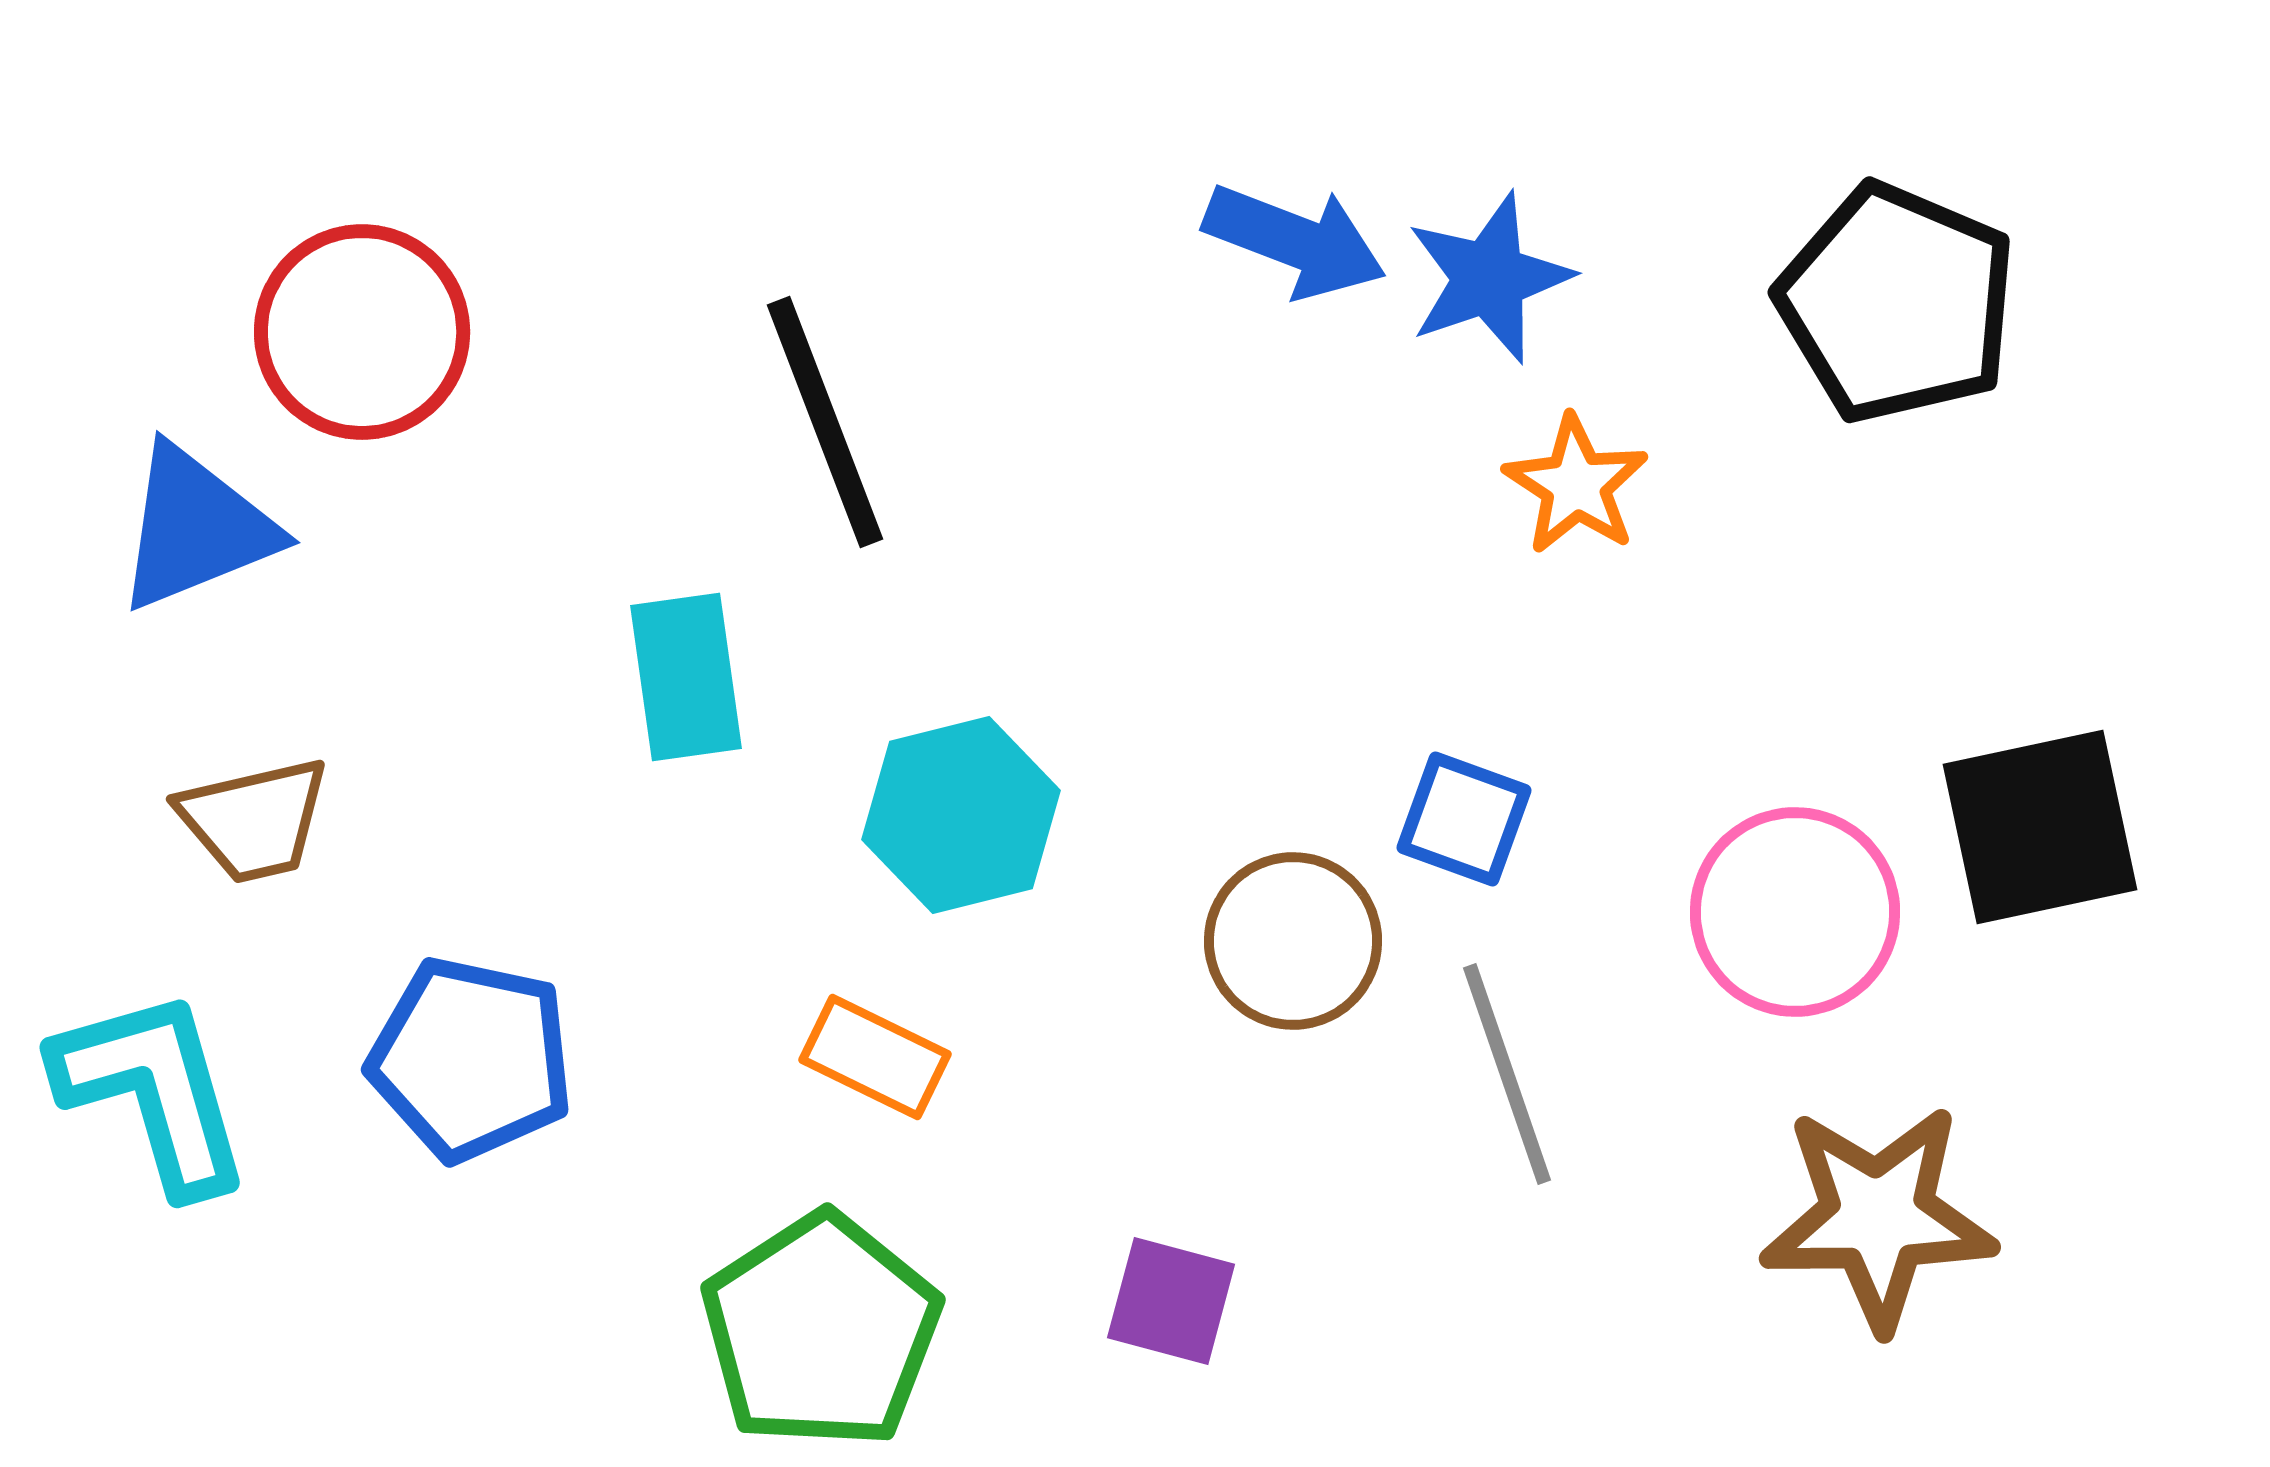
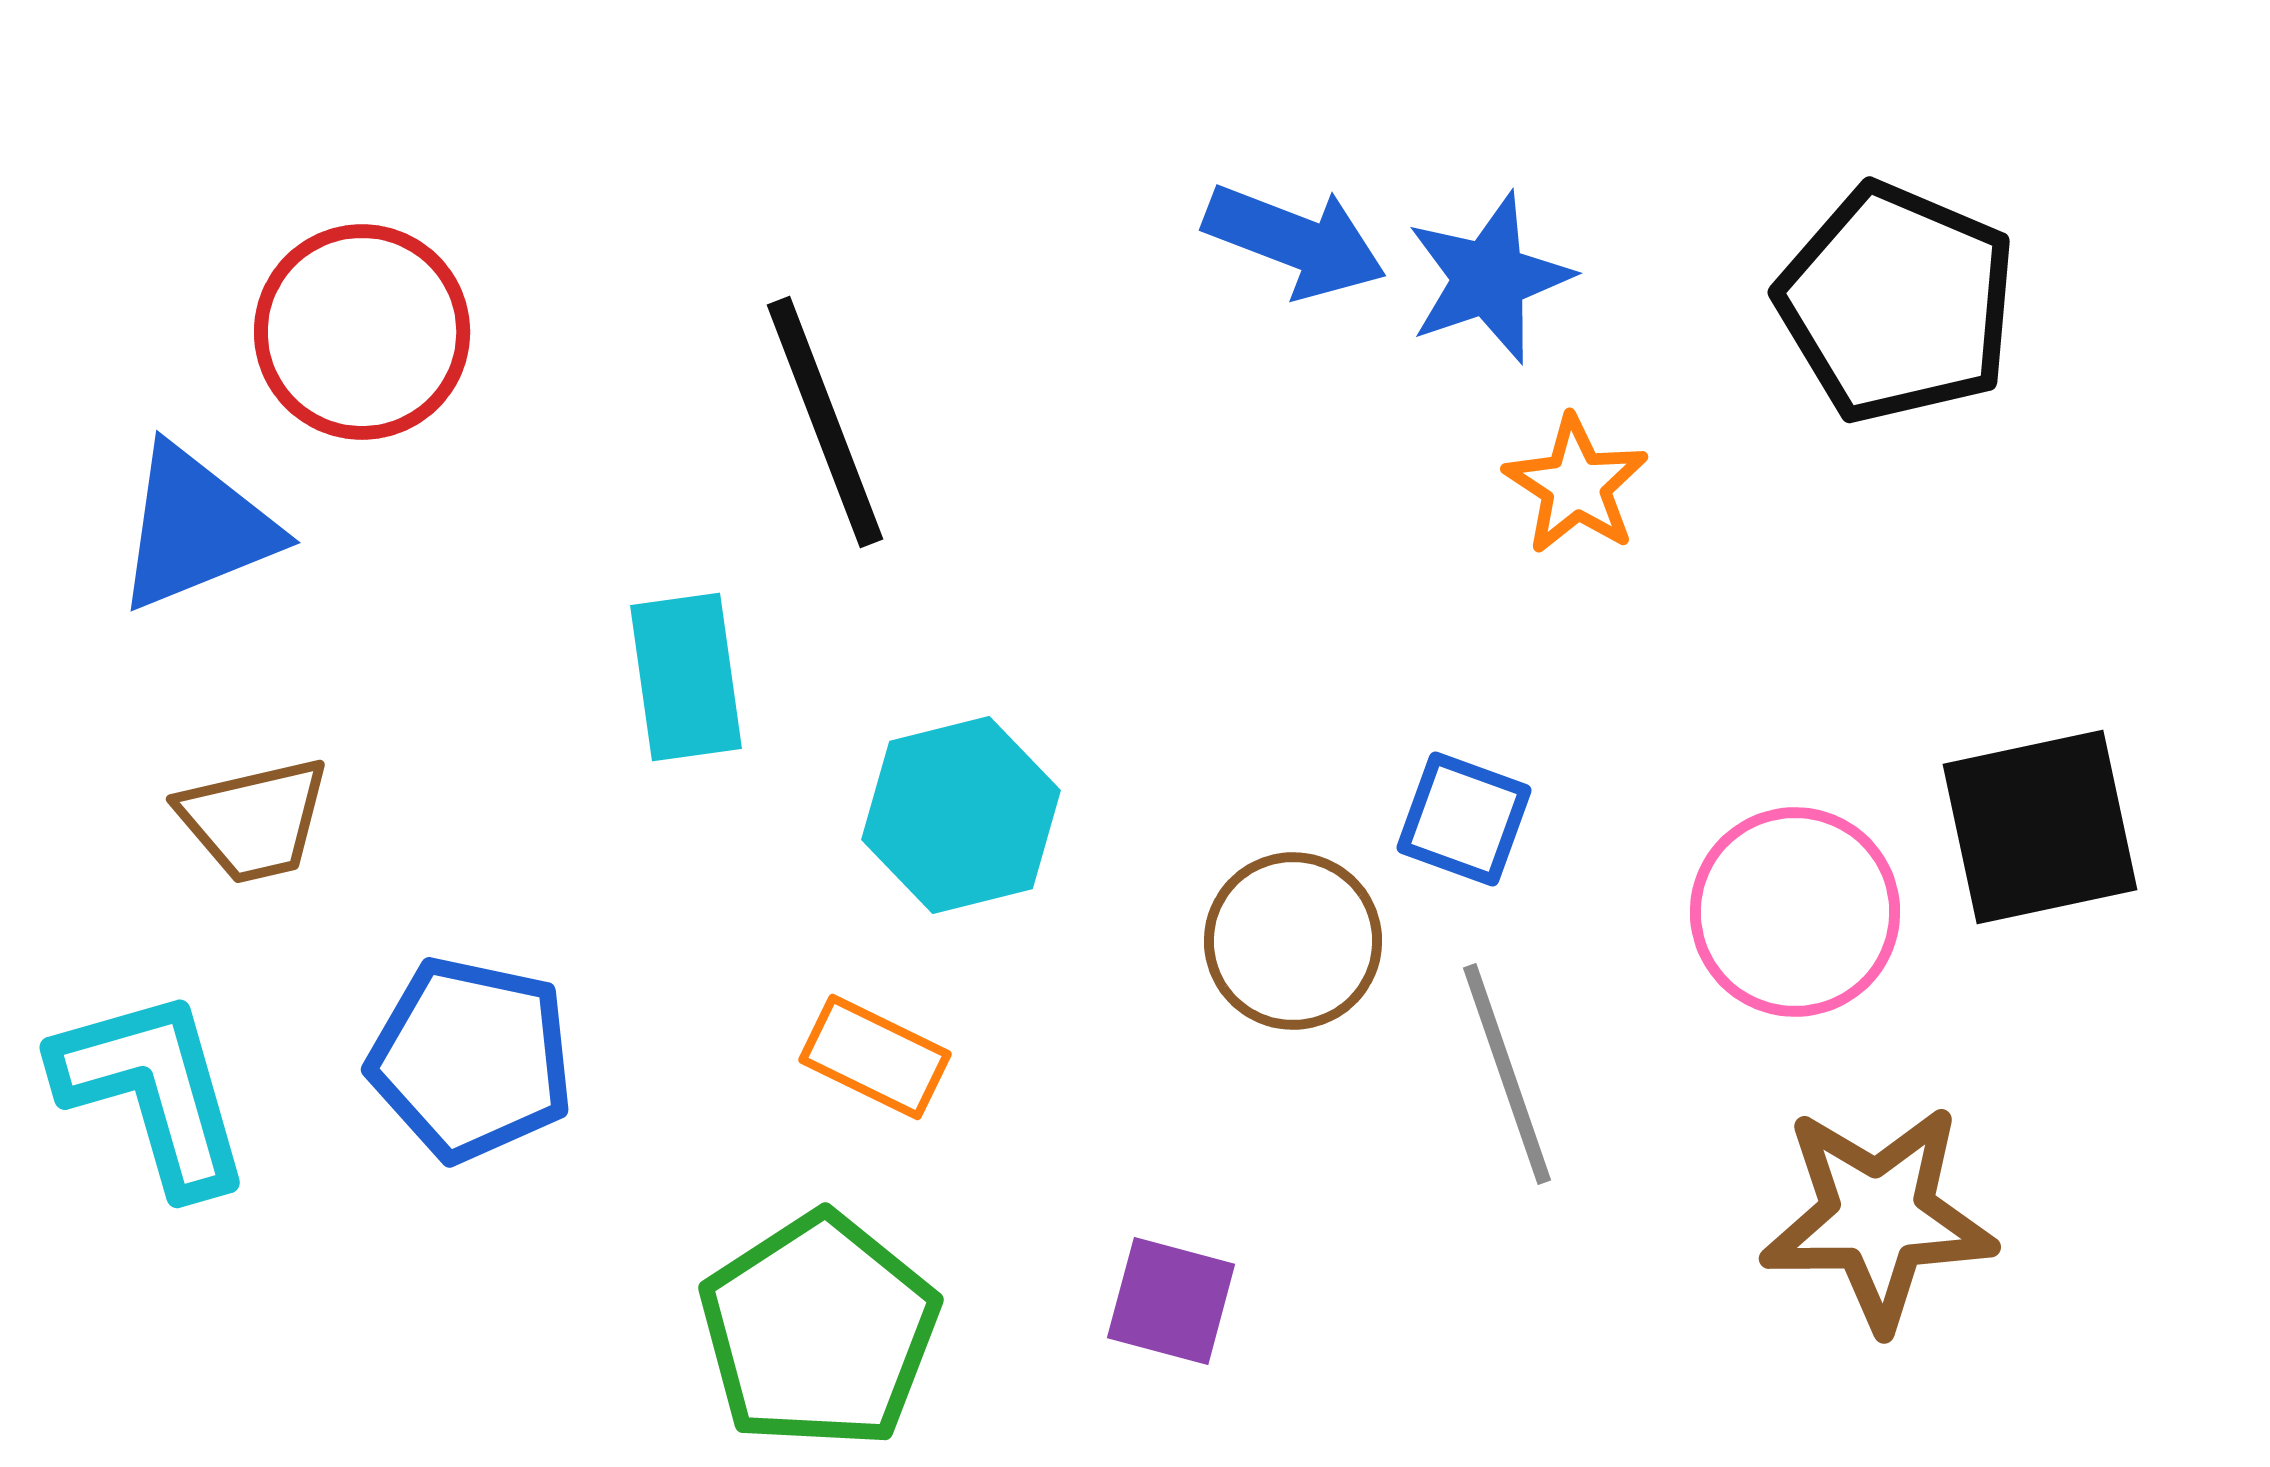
green pentagon: moved 2 px left
